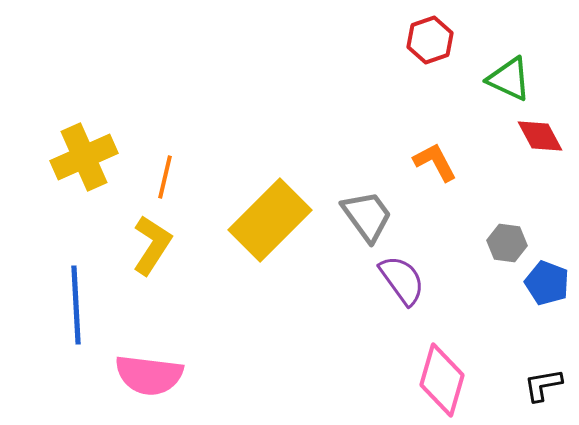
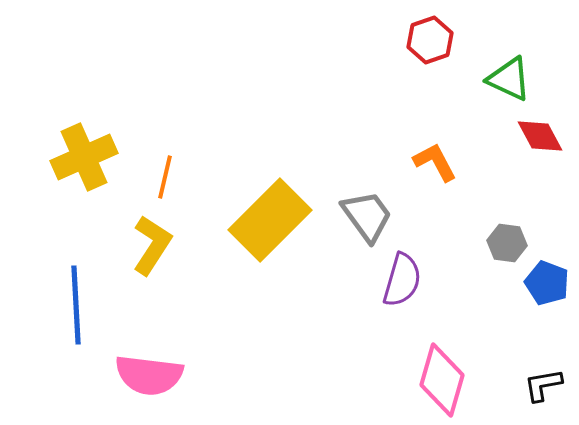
purple semicircle: rotated 52 degrees clockwise
